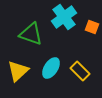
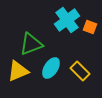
cyan cross: moved 3 px right, 3 px down
orange square: moved 2 px left
green triangle: moved 10 px down; rotated 40 degrees counterclockwise
yellow triangle: rotated 20 degrees clockwise
